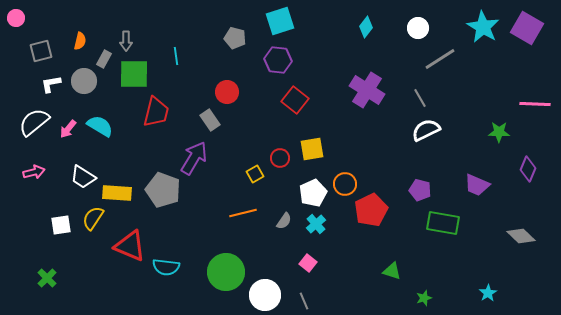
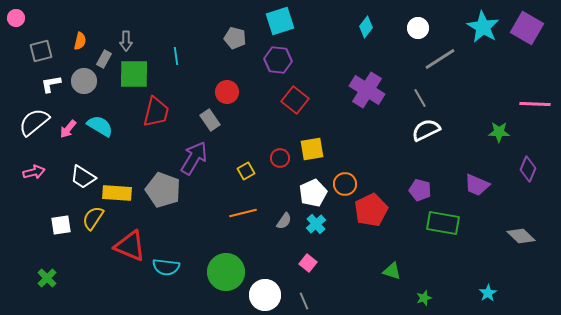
yellow square at (255, 174): moved 9 px left, 3 px up
